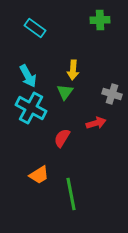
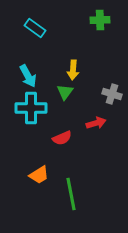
cyan cross: rotated 28 degrees counterclockwise
red semicircle: rotated 144 degrees counterclockwise
